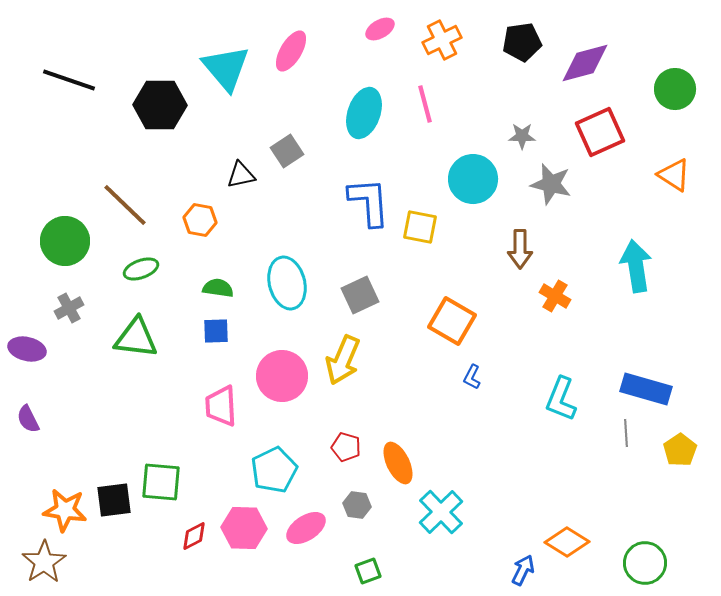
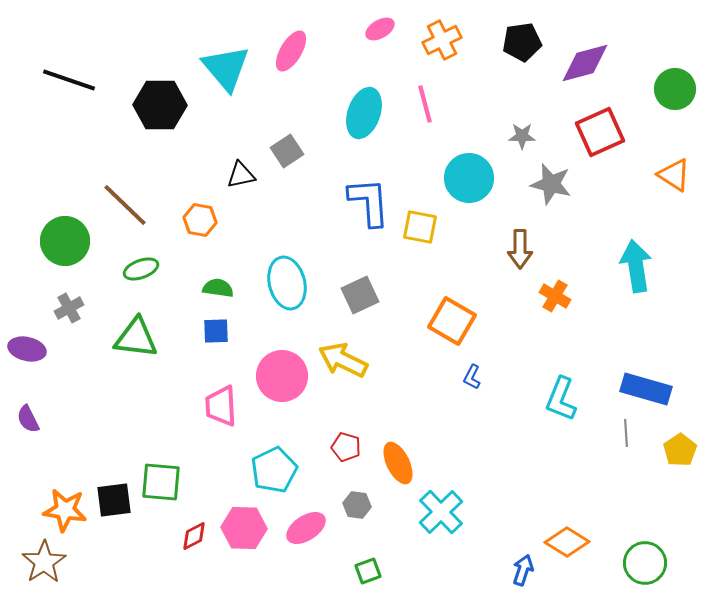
cyan circle at (473, 179): moved 4 px left, 1 px up
yellow arrow at (343, 360): rotated 93 degrees clockwise
blue arrow at (523, 570): rotated 8 degrees counterclockwise
